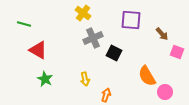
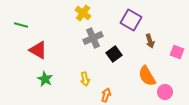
purple square: rotated 25 degrees clockwise
green line: moved 3 px left, 1 px down
brown arrow: moved 12 px left, 7 px down; rotated 24 degrees clockwise
black square: moved 1 px down; rotated 28 degrees clockwise
